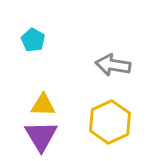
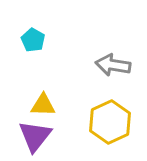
purple triangle: moved 6 px left; rotated 9 degrees clockwise
